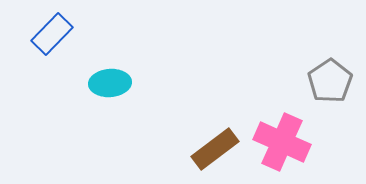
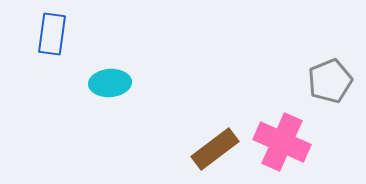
blue rectangle: rotated 36 degrees counterclockwise
gray pentagon: rotated 12 degrees clockwise
